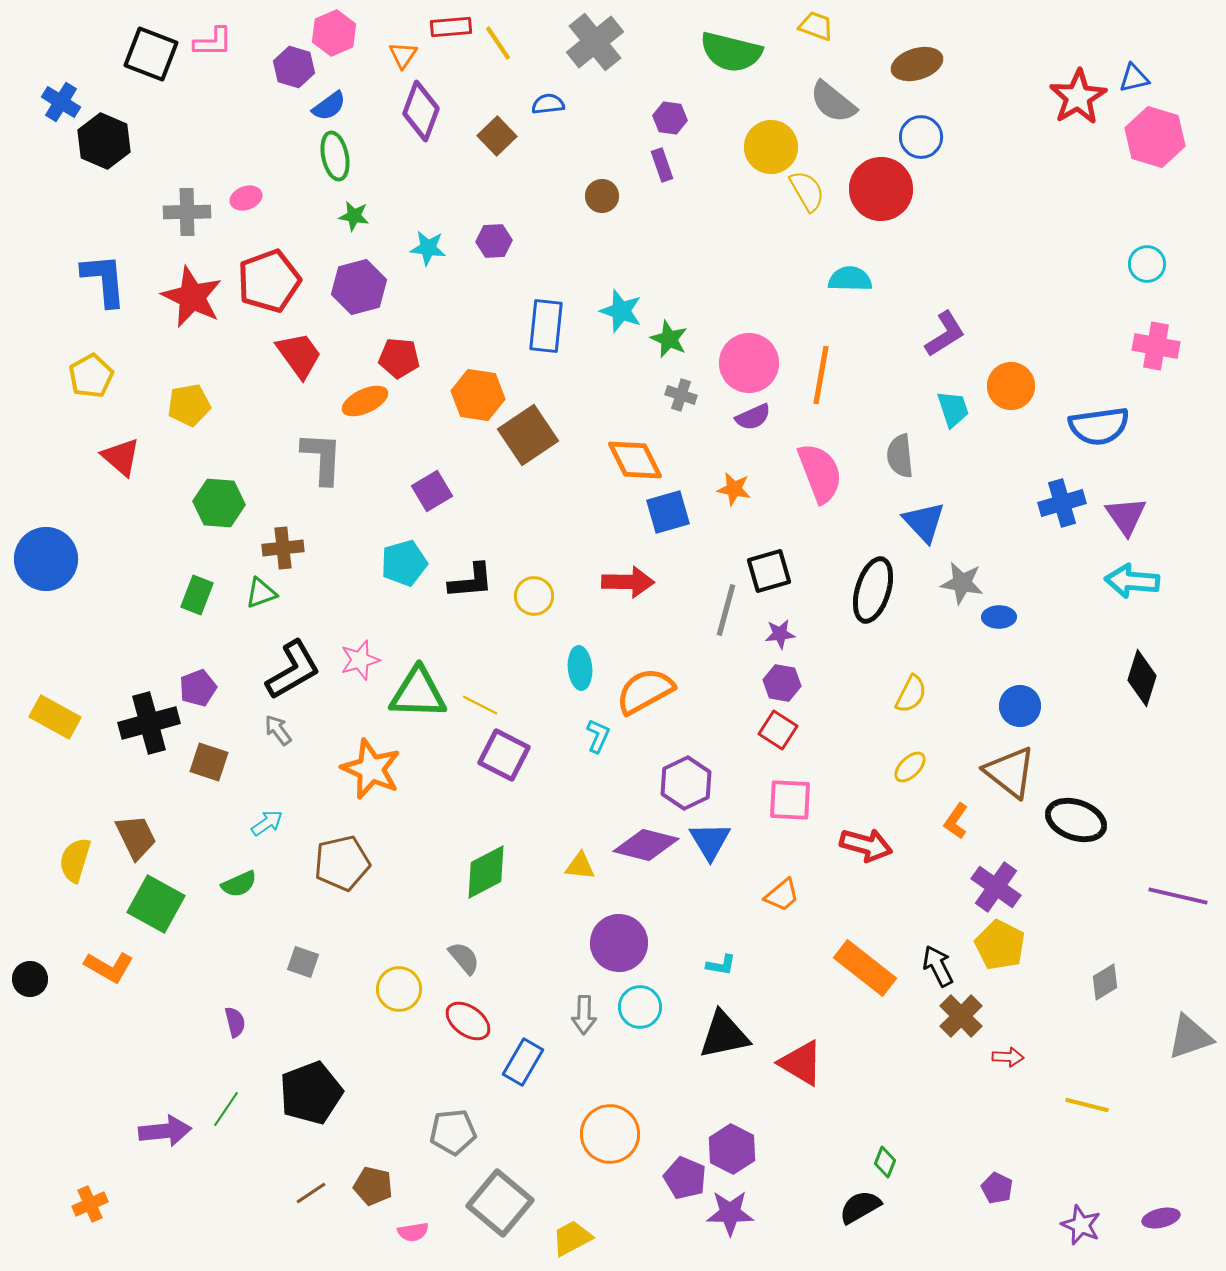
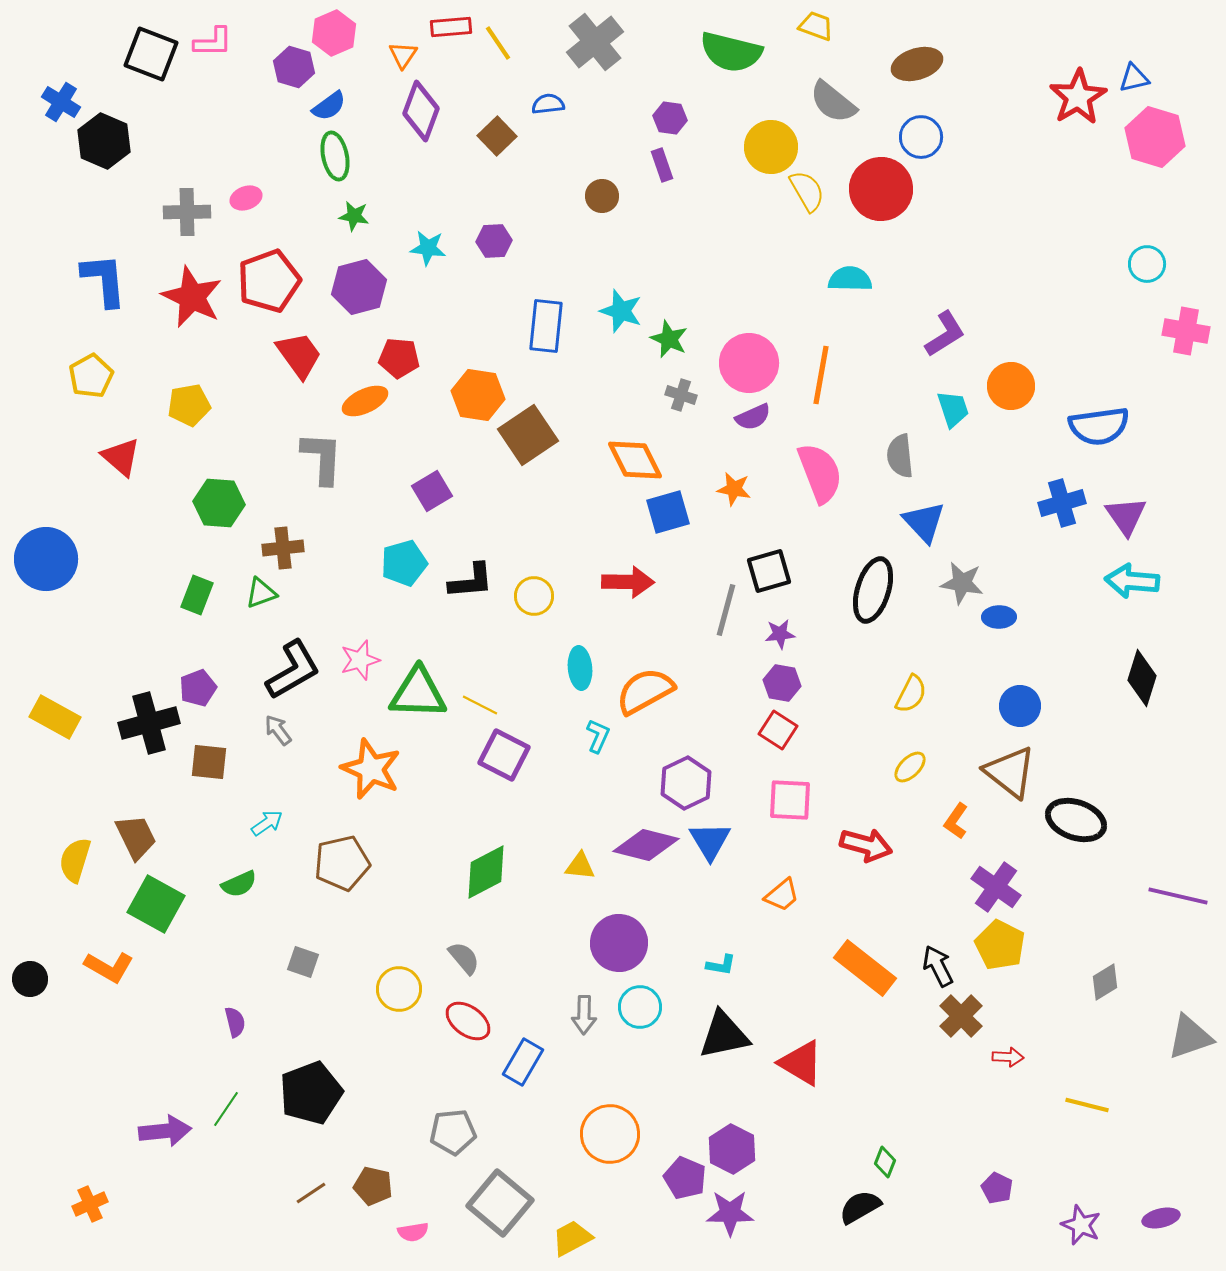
pink cross at (1156, 346): moved 30 px right, 15 px up
brown square at (209, 762): rotated 12 degrees counterclockwise
